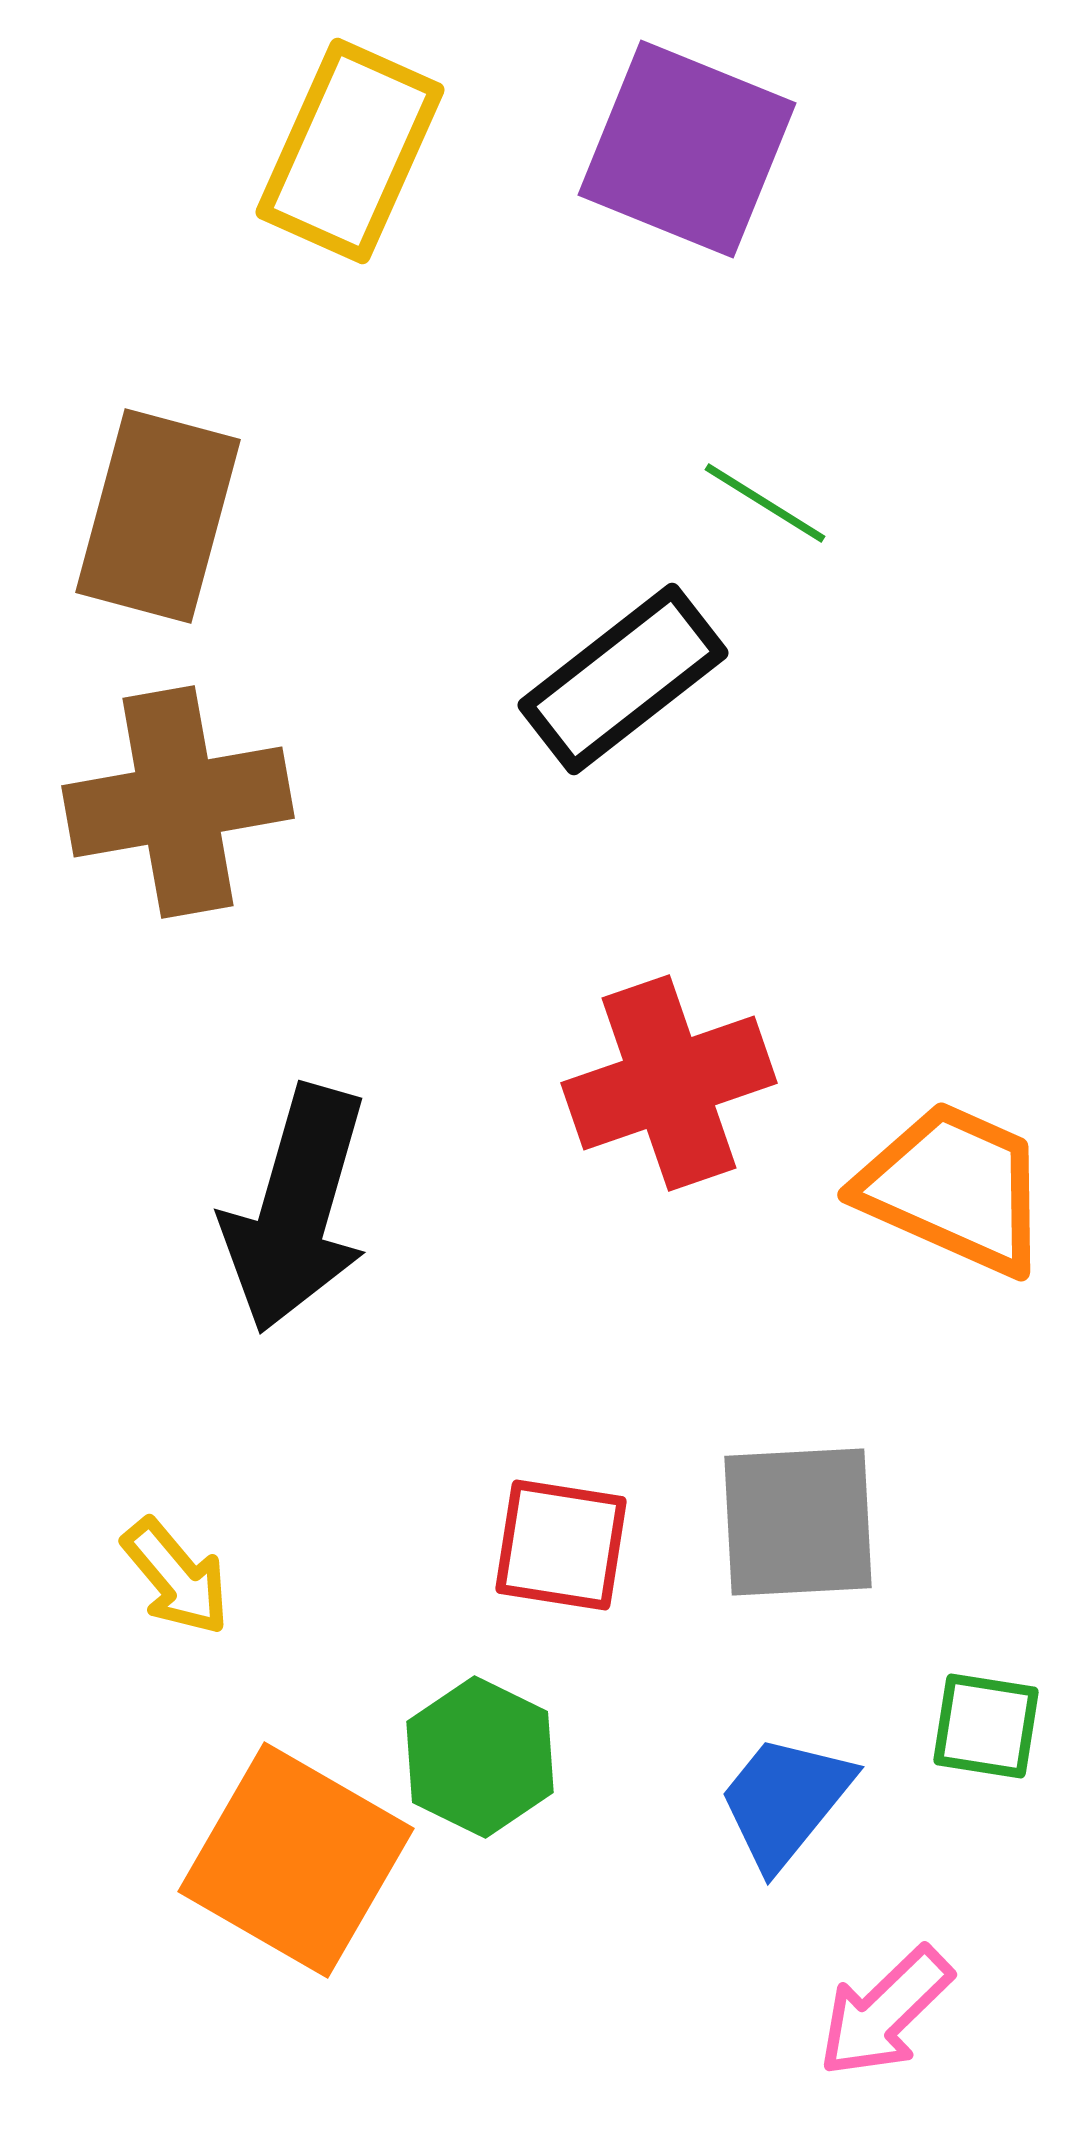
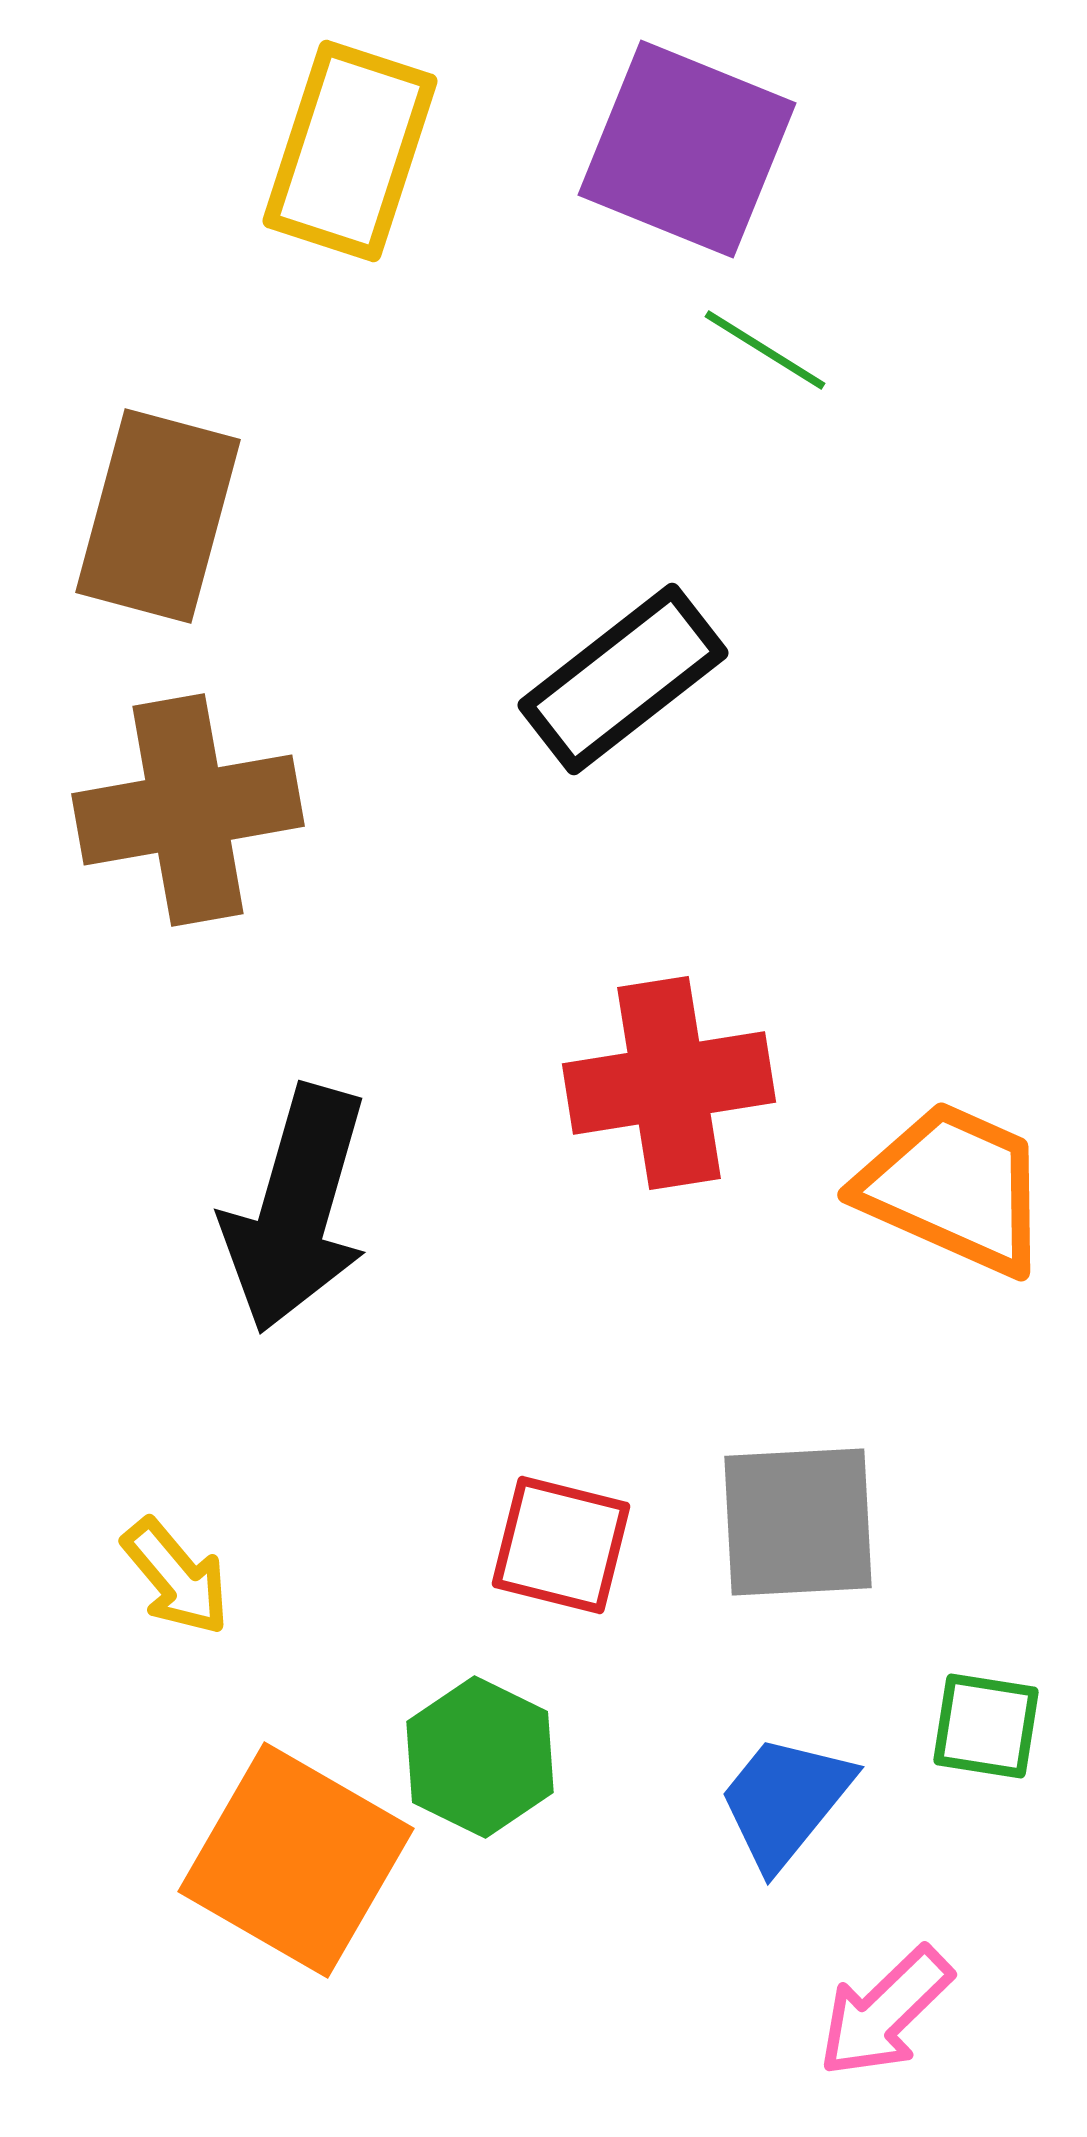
yellow rectangle: rotated 6 degrees counterclockwise
green line: moved 153 px up
brown cross: moved 10 px right, 8 px down
red cross: rotated 10 degrees clockwise
red square: rotated 5 degrees clockwise
